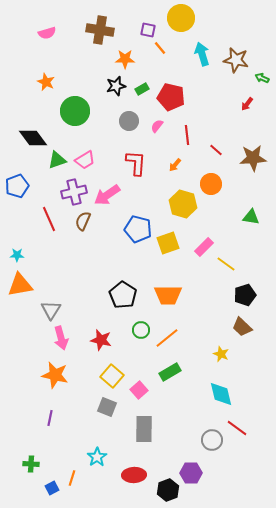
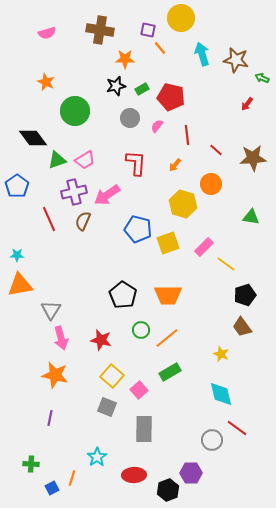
gray circle at (129, 121): moved 1 px right, 3 px up
blue pentagon at (17, 186): rotated 15 degrees counterclockwise
brown trapezoid at (242, 327): rotated 10 degrees clockwise
